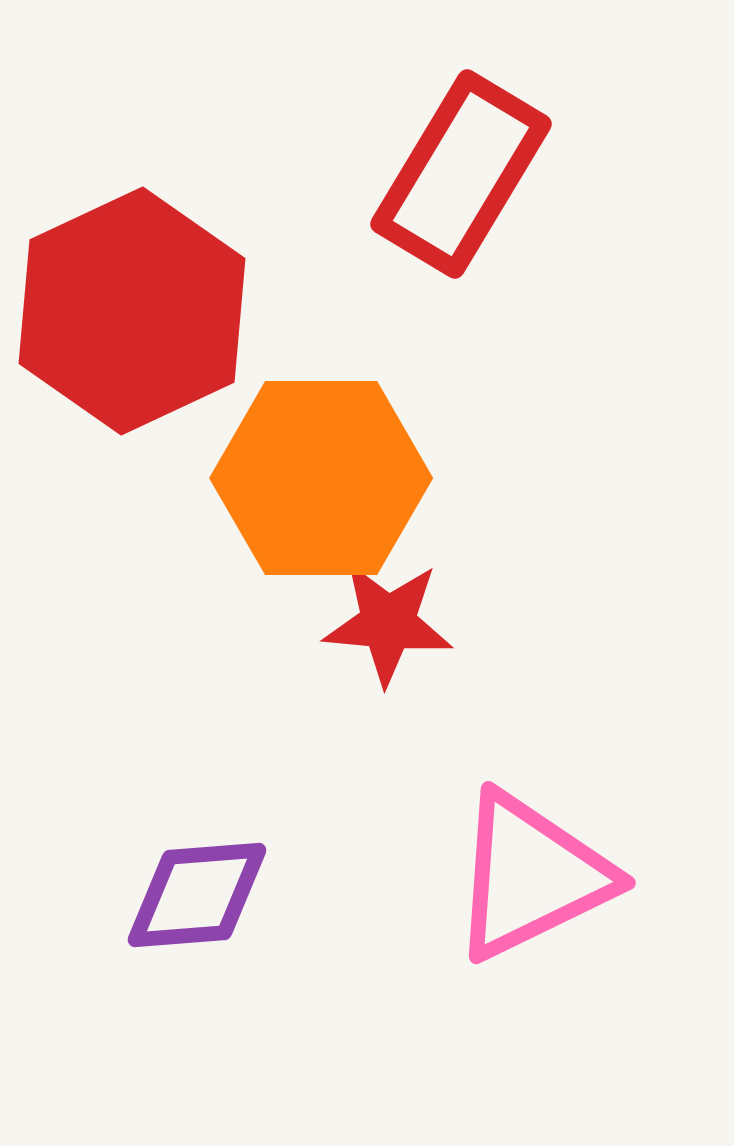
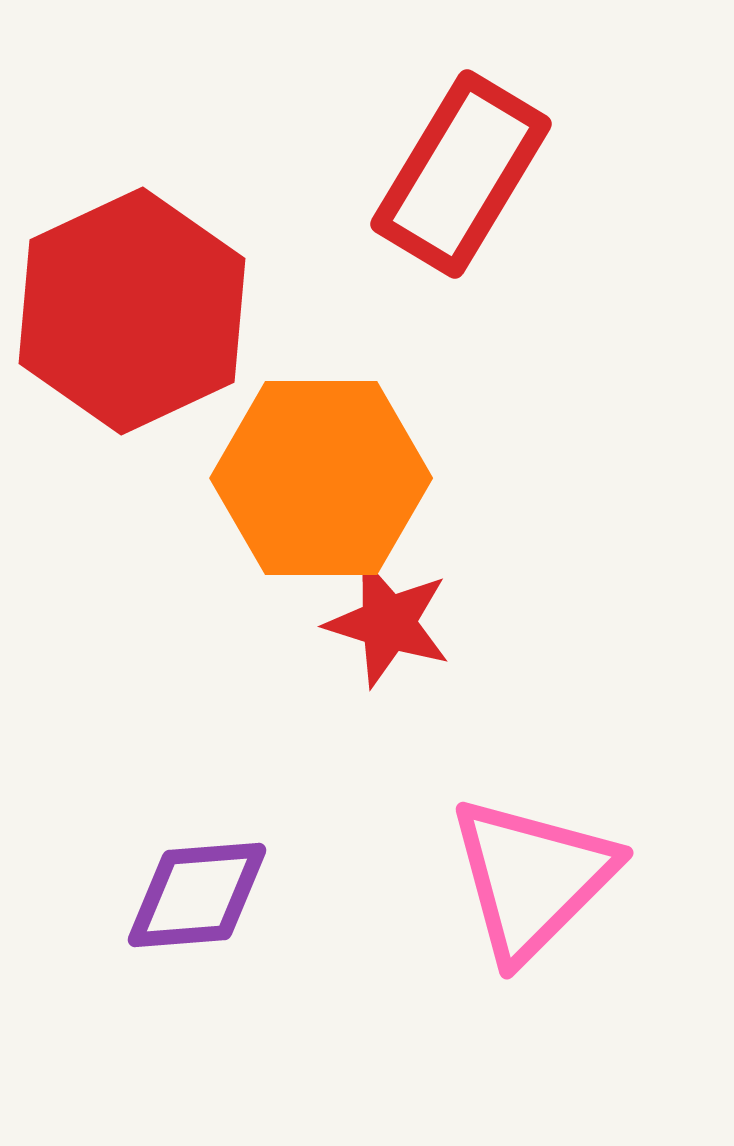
red star: rotated 12 degrees clockwise
pink triangle: moved 1 px right, 2 px down; rotated 19 degrees counterclockwise
